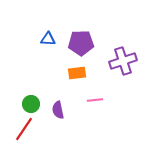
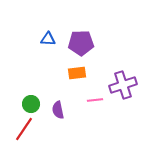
purple cross: moved 24 px down
